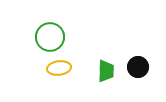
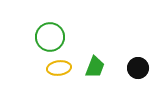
black circle: moved 1 px down
green trapezoid: moved 11 px left, 4 px up; rotated 20 degrees clockwise
